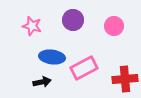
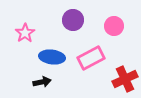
pink star: moved 7 px left, 7 px down; rotated 24 degrees clockwise
pink rectangle: moved 7 px right, 10 px up
red cross: rotated 20 degrees counterclockwise
